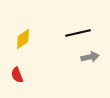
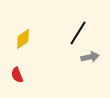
black line: rotated 45 degrees counterclockwise
